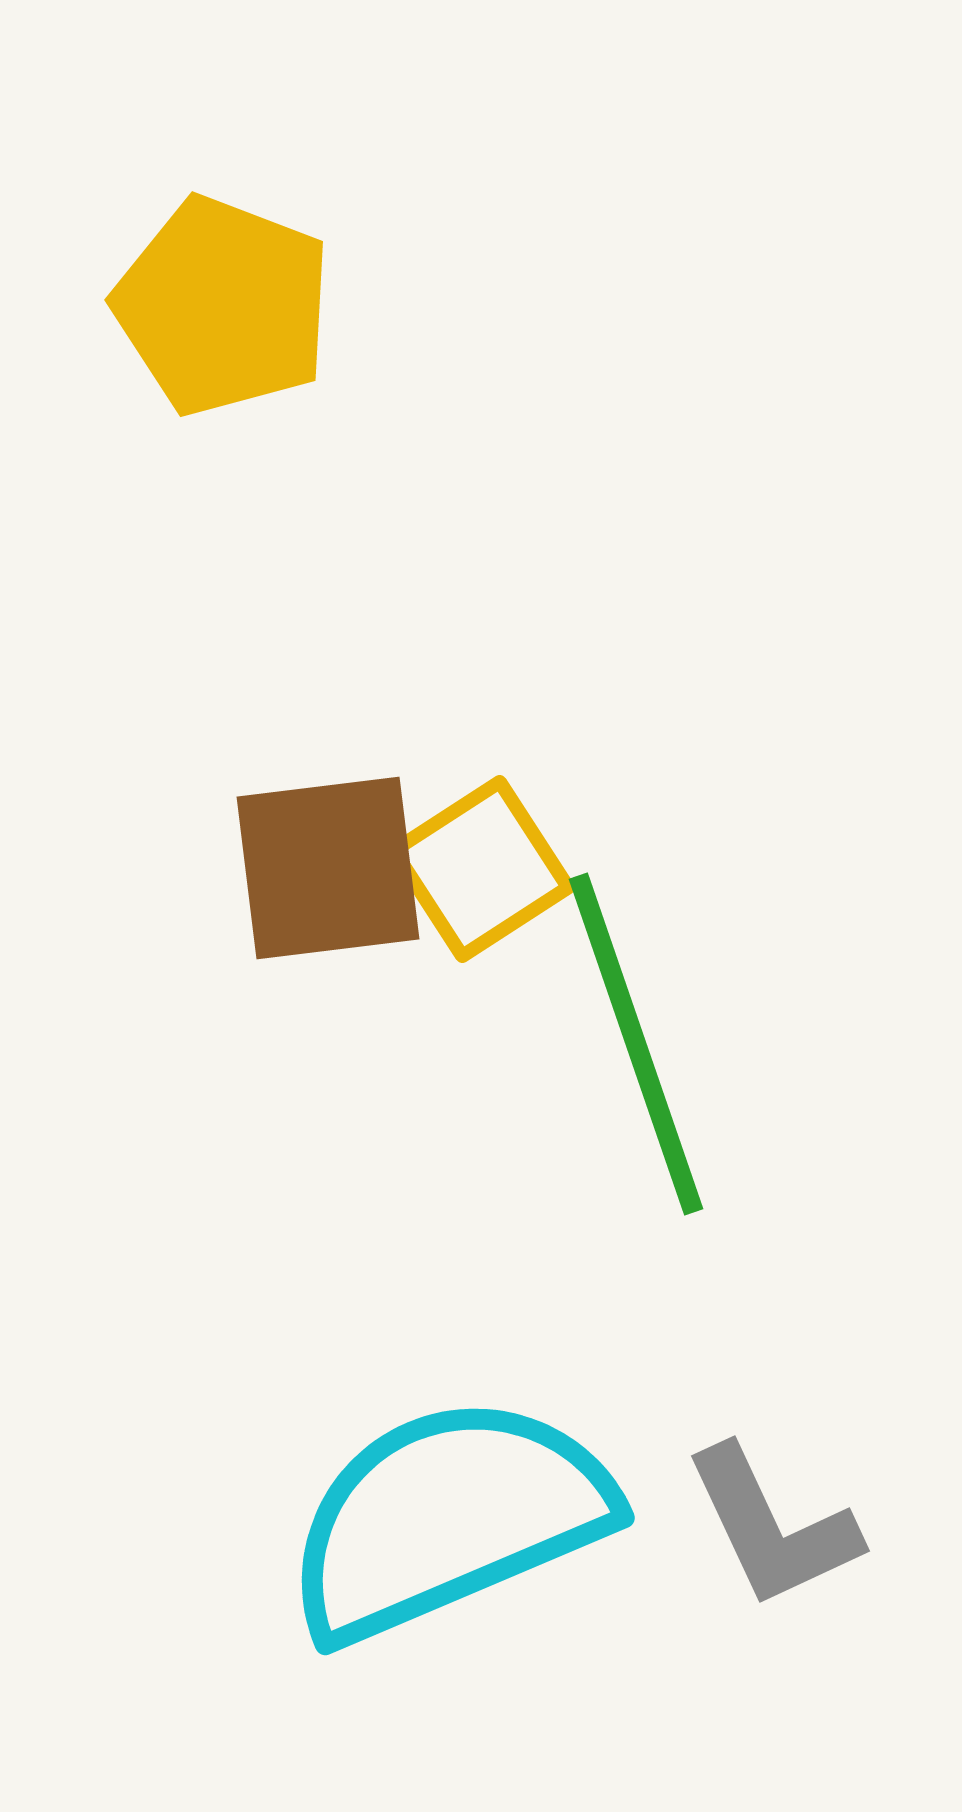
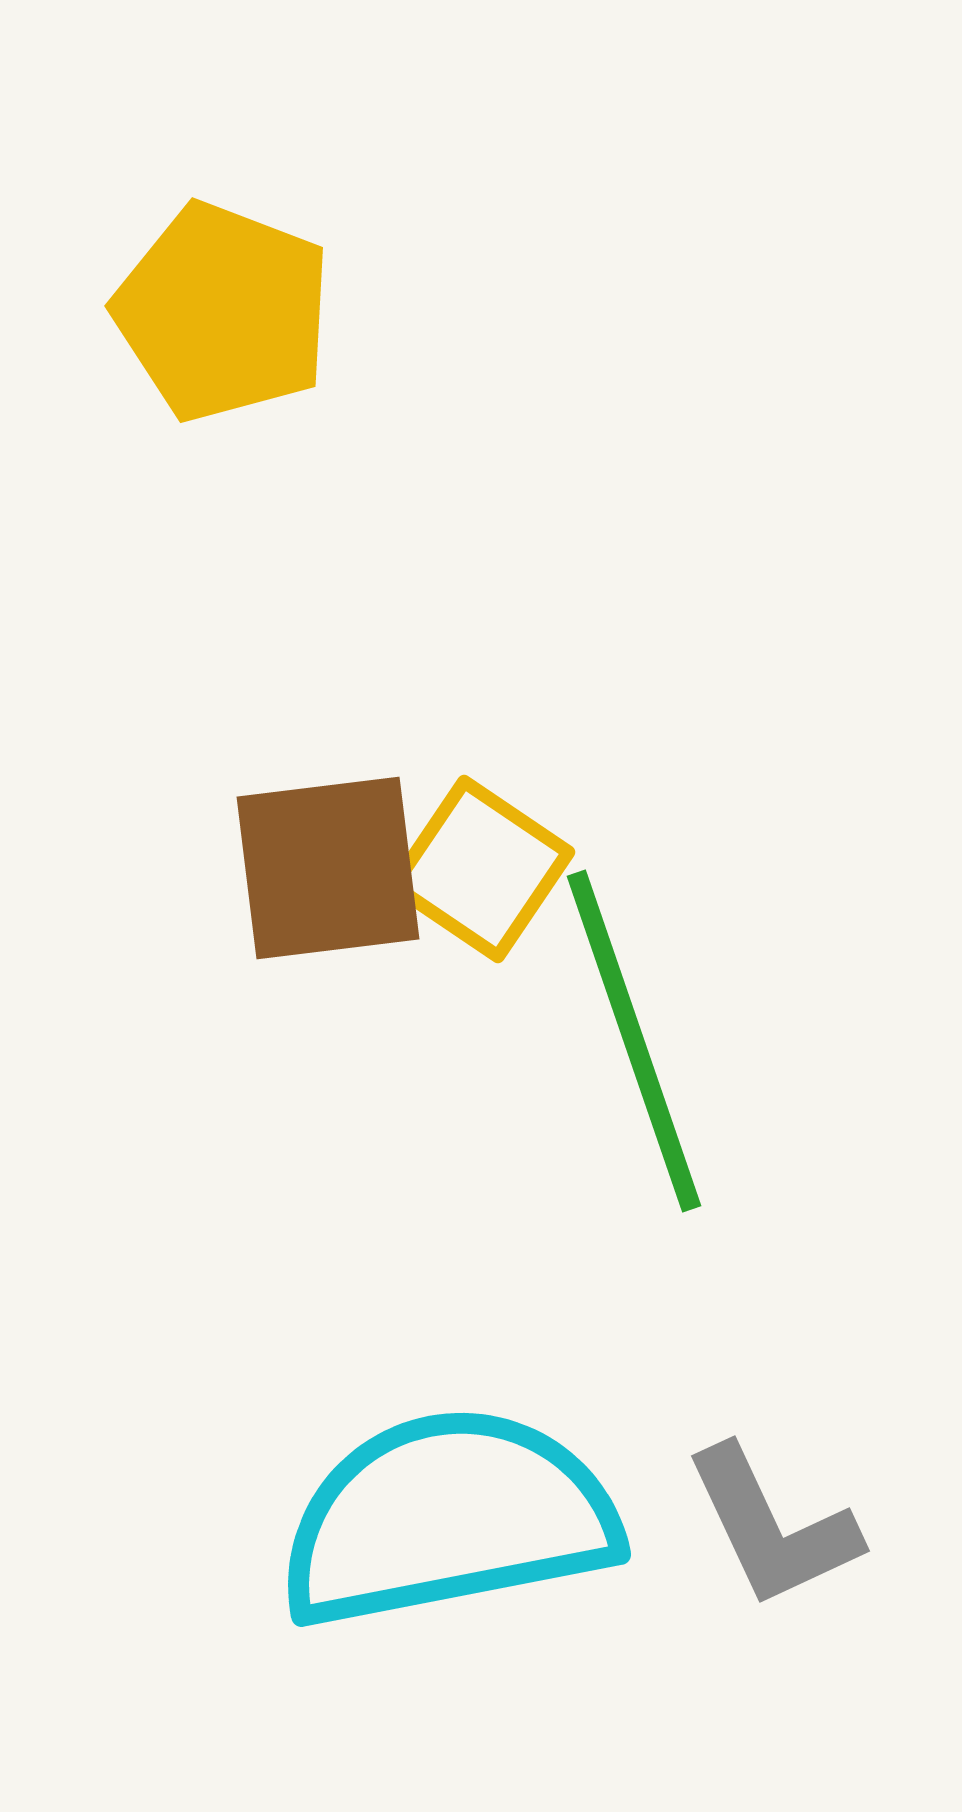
yellow pentagon: moved 6 px down
yellow square: rotated 23 degrees counterclockwise
green line: moved 2 px left, 3 px up
cyan semicircle: rotated 12 degrees clockwise
